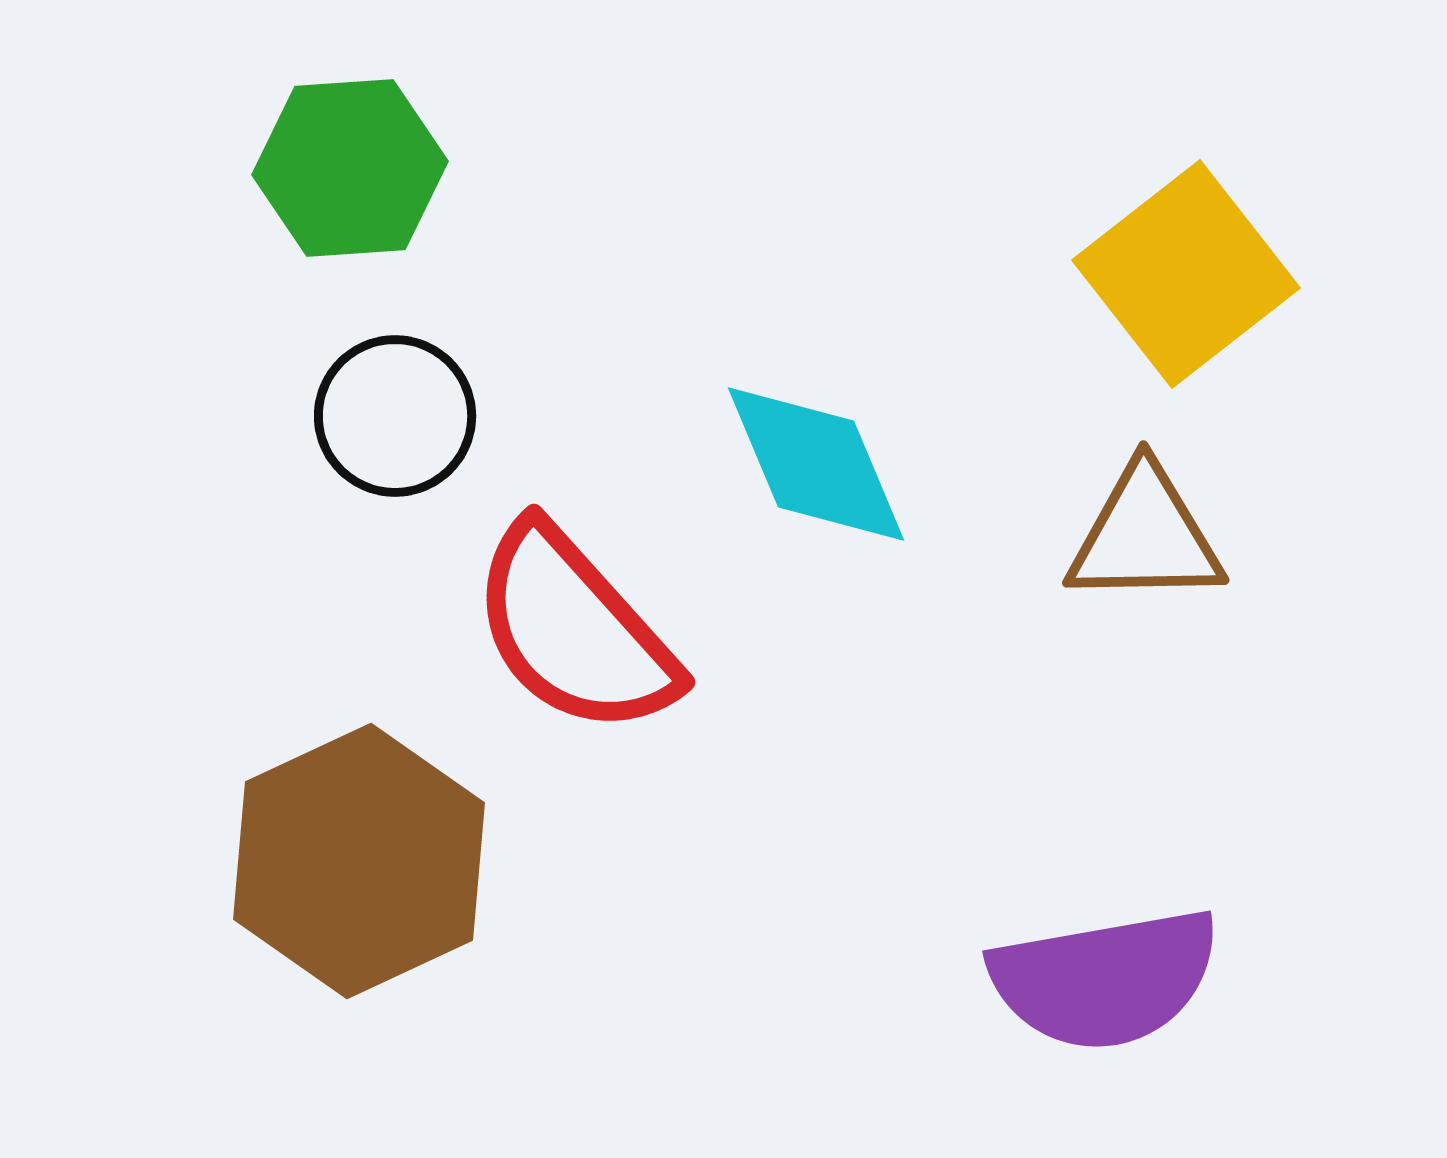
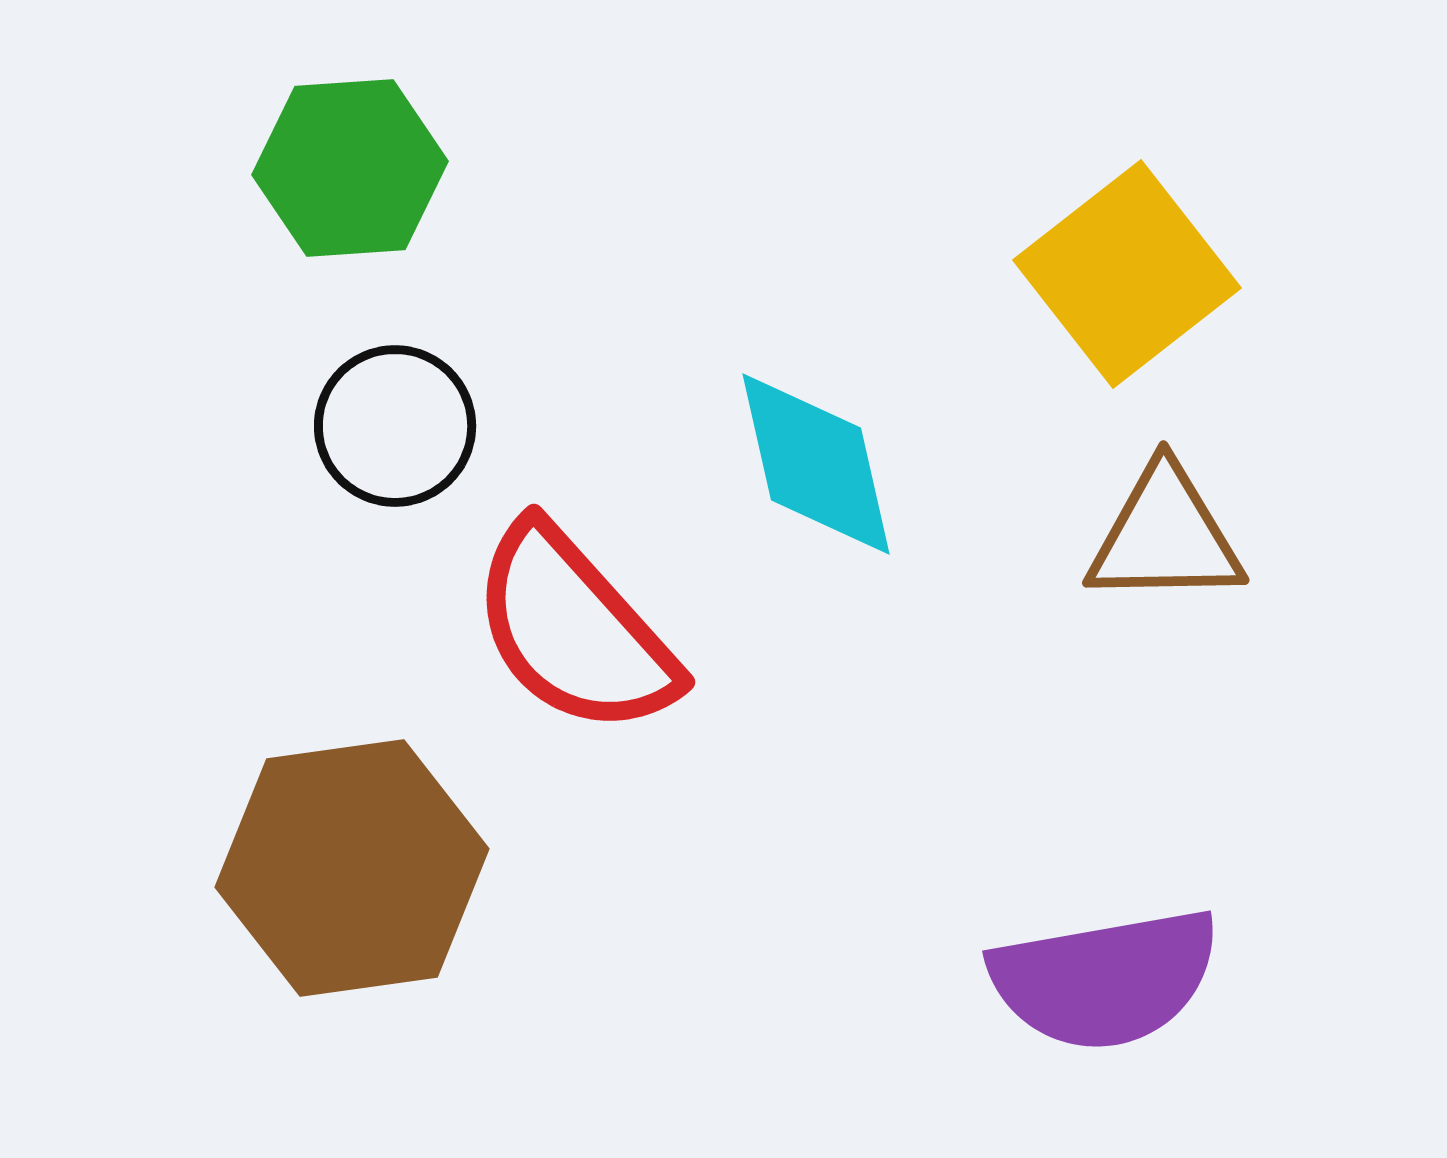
yellow square: moved 59 px left
black circle: moved 10 px down
cyan diamond: rotated 10 degrees clockwise
brown triangle: moved 20 px right
brown hexagon: moved 7 px left, 7 px down; rotated 17 degrees clockwise
